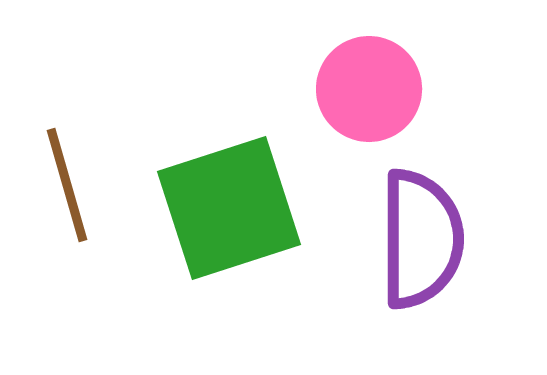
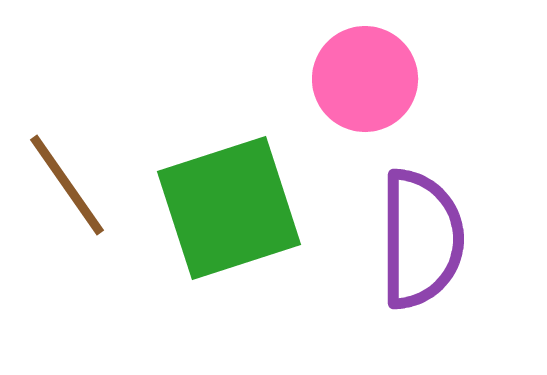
pink circle: moved 4 px left, 10 px up
brown line: rotated 19 degrees counterclockwise
